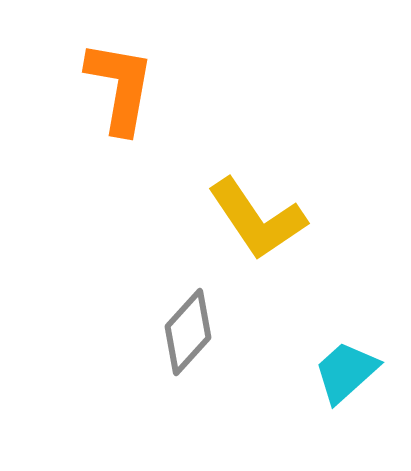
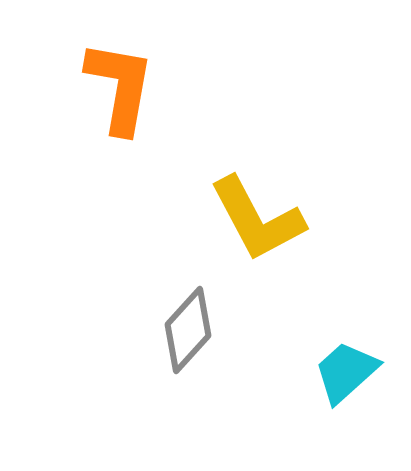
yellow L-shape: rotated 6 degrees clockwise
gray diamond: moved 2 px up
